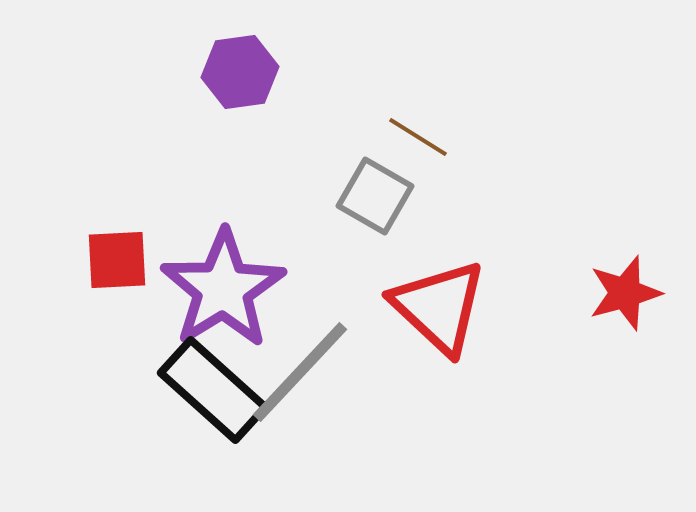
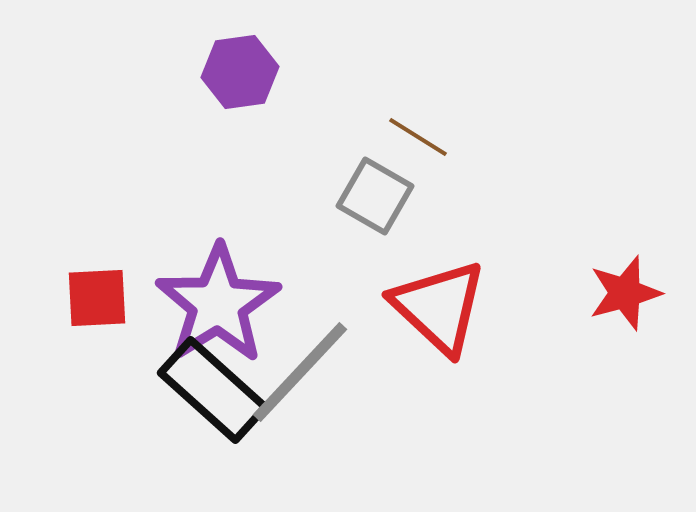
red square: moved 20 px left, 38 px down
purple star: moved 5 px left, 15 px down
